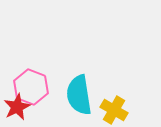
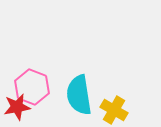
pink hexagon: moved 1 px right
red star: rotated 16 degrees clockwise
